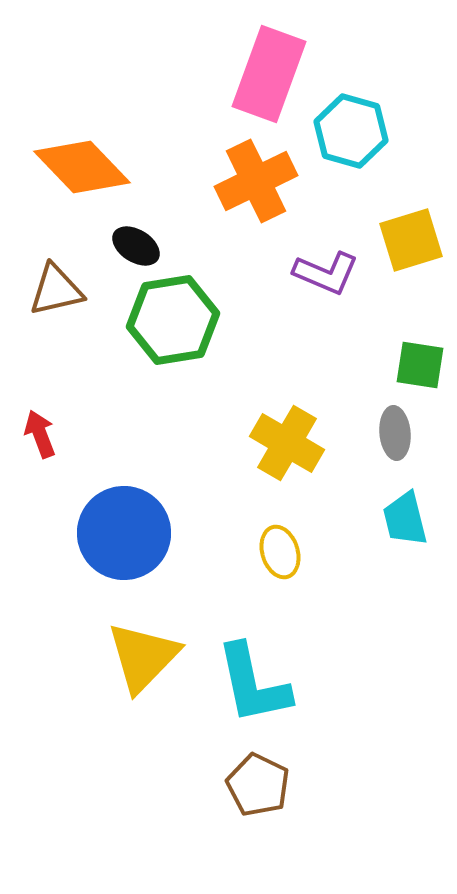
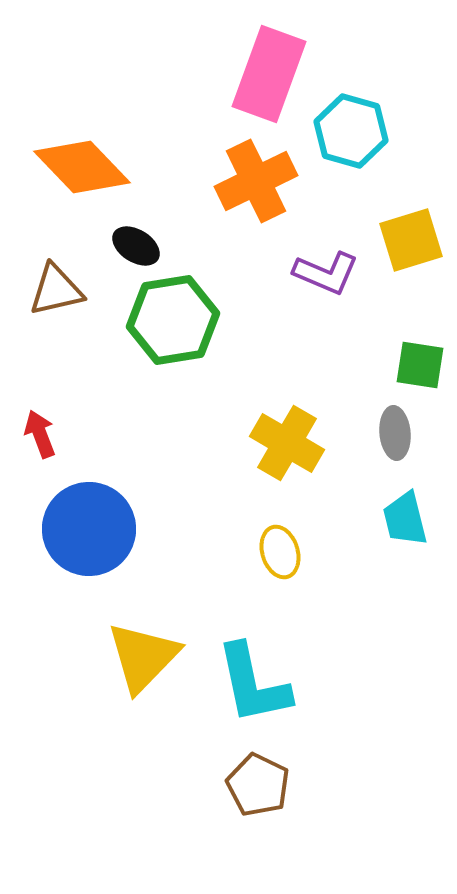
blue circle: moved 35 px left, 4 px up
